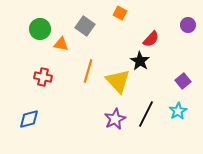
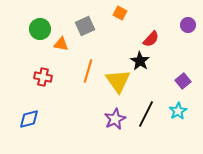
gray square: rotated 30 degrees clockwise
yellow triangle: rotated 8 degrees clockwise
